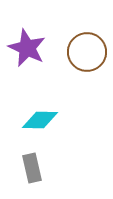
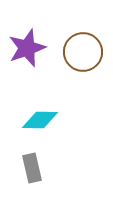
purple star: rotated 27 degrees clockwise
brown circle: moved 4 px left
